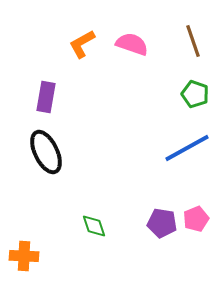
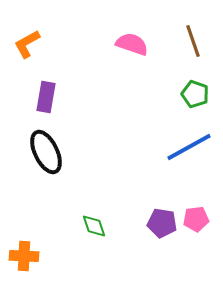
orange L-shape: moved 55 px left
blue line: moved 2 px right, 1 px up
pink pentagon: rotated 15 degrees clockwise
